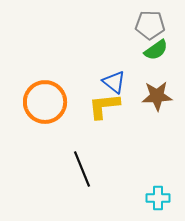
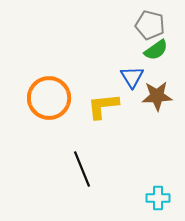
gray pentagon: rotated 12 degrees clockwise
blue triangle: moved 18 px right, 5 px up; rotated 20 degrees clockwise
orange circle: moved 4 px right, 4 px up
yellow L-shape: moved 1 px left
